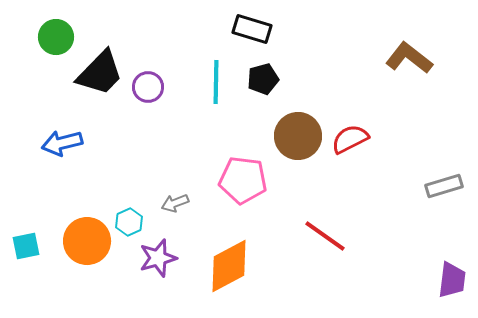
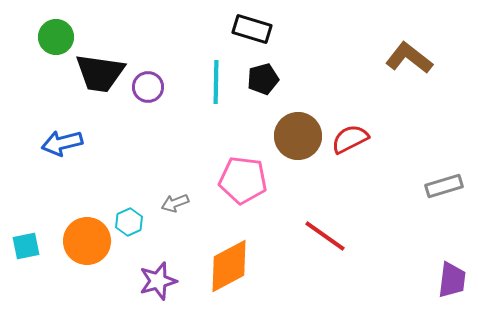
black trapezoid: rotated 54 degrees clockwise
purple star: moved 23 px down
